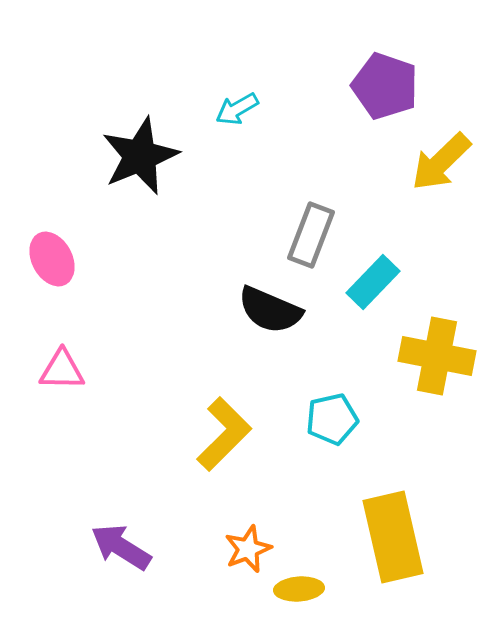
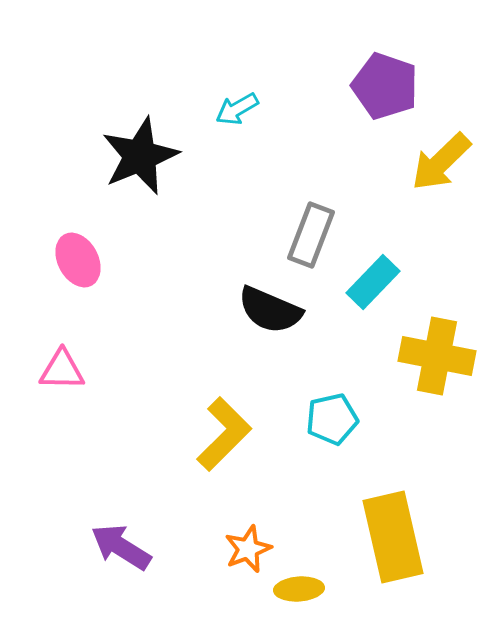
pink ellipse: moved 26 px right, 1 px down
